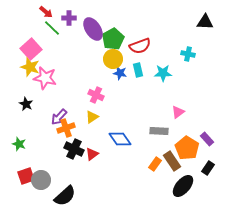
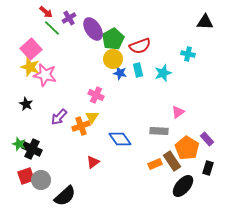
purple cross: rotated 32 degrees counterclockwise
cyan star: rotated 18 degrees counterclockwise
pink star: moved 3 px up
yellow triangle: rotated 24 degrees counterclockwise
orange cross: moved 15 px right, 2 px up
black cross: moved 42 px left
red triangle: moved 1 px right, 8 px down
orange rectangle: rotated 32 degrees clockwise
black rectangle: rotated 16 degrees counterclockwise
